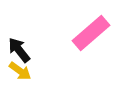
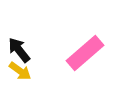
pink rectangle: moved 6 px left, 20 px down
